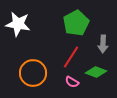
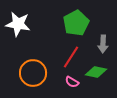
green diamond: rotated 10 degrees counterclockwise
